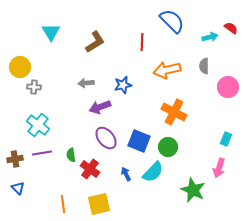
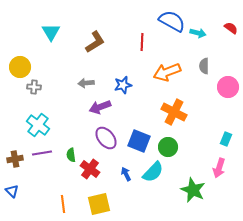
blue semicircle: rotated 16 degrees counterclockwise
cyan arrow: moved 12 px left, 4 px up; rotated 28 degrees clockwise
orange arrow: moved 2 px down; rotated 8 degrees counterclockwise
blue triangle: moved 6 px left, 3 px down
